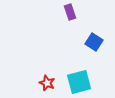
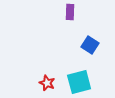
purple rectangle: rotated 21 degrees clockwise
blue square: moved 4 px left, 3 px down
